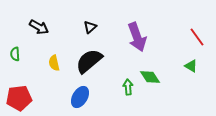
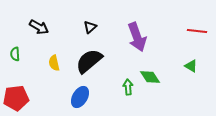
red line: moved 6 px up; rotated 48 degrees counterclockwise
red pentagon: moved 3 px left
